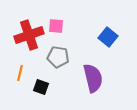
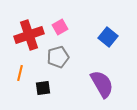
pink square: moved 4 px right, 1 px down; rotated 35 degrees counterclockwise
gray pentagon: rotated 25 degrees counterclockwise
purple semicircle: moved 9 px right, 6 px down; rotated 16 degrees counterclockwise
black square: moved 2 px right, 1 px down; rotated 28 degrees counterclockwise
